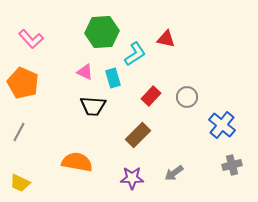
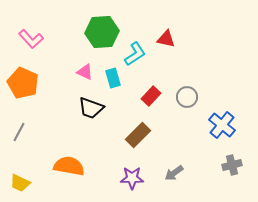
black trapezoid: moved 2 px left, 2 px down; rotated 16 degrees clockwise
orange semicircle: moved 8 px left, 4 px down
